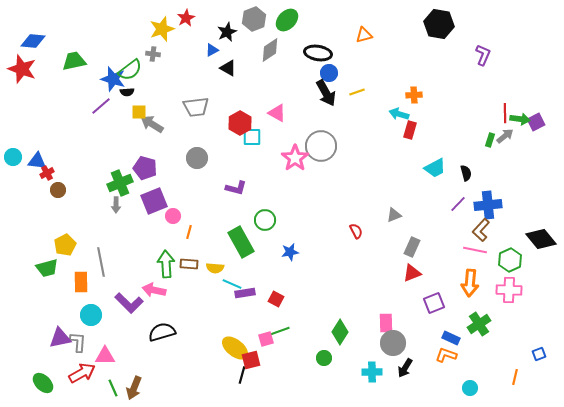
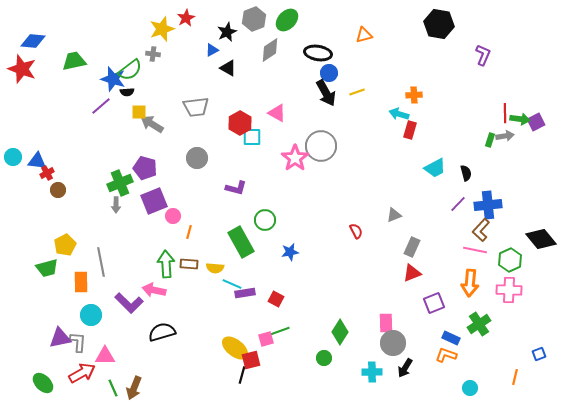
gray arrow at (505, 136): rotated 30 degrees clockwise
